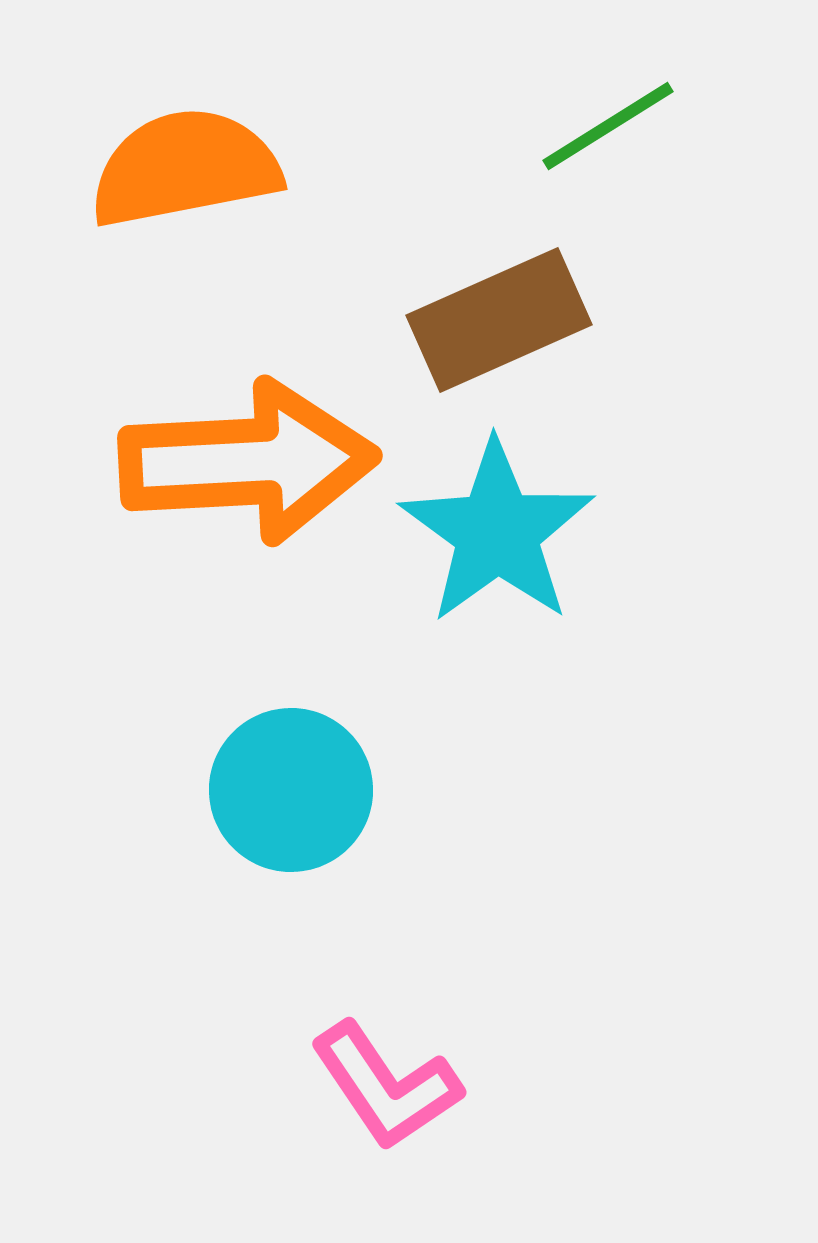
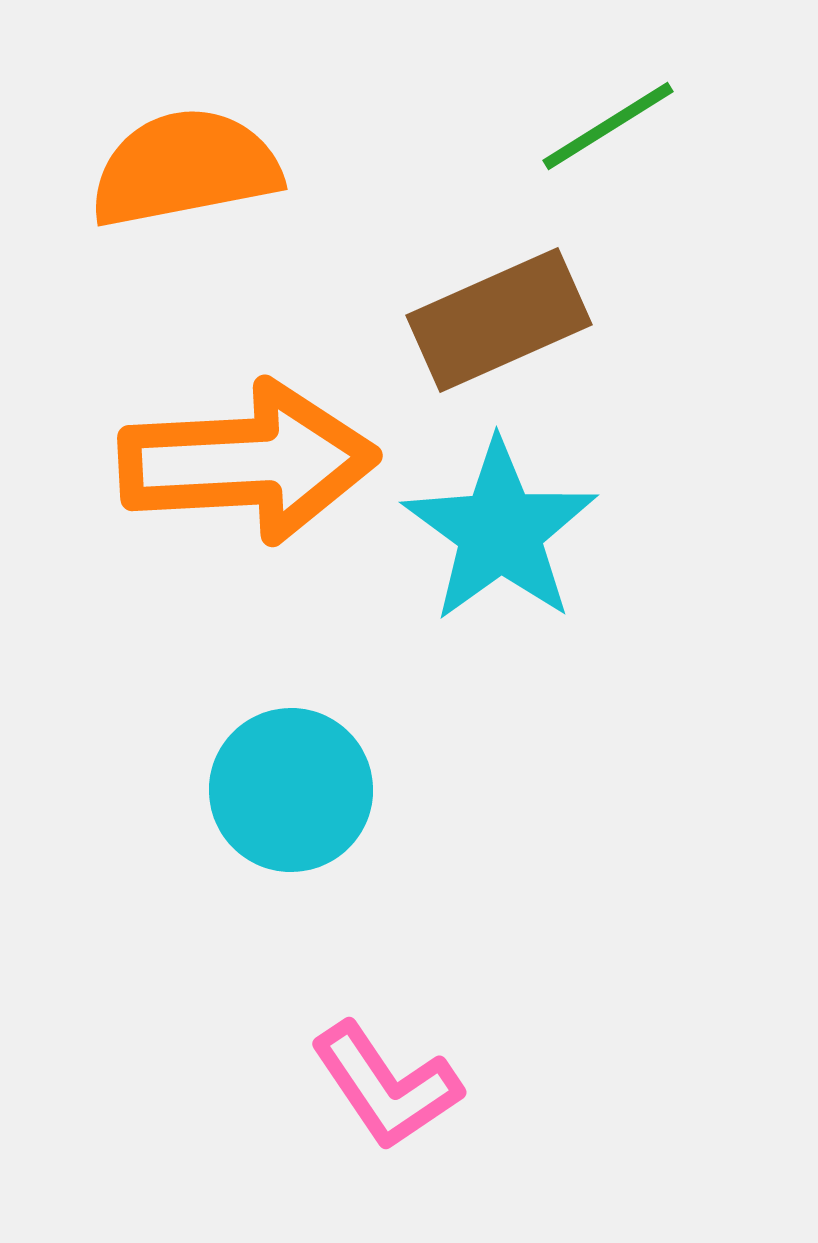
cyan star: moved 3 px right, 1 px up
